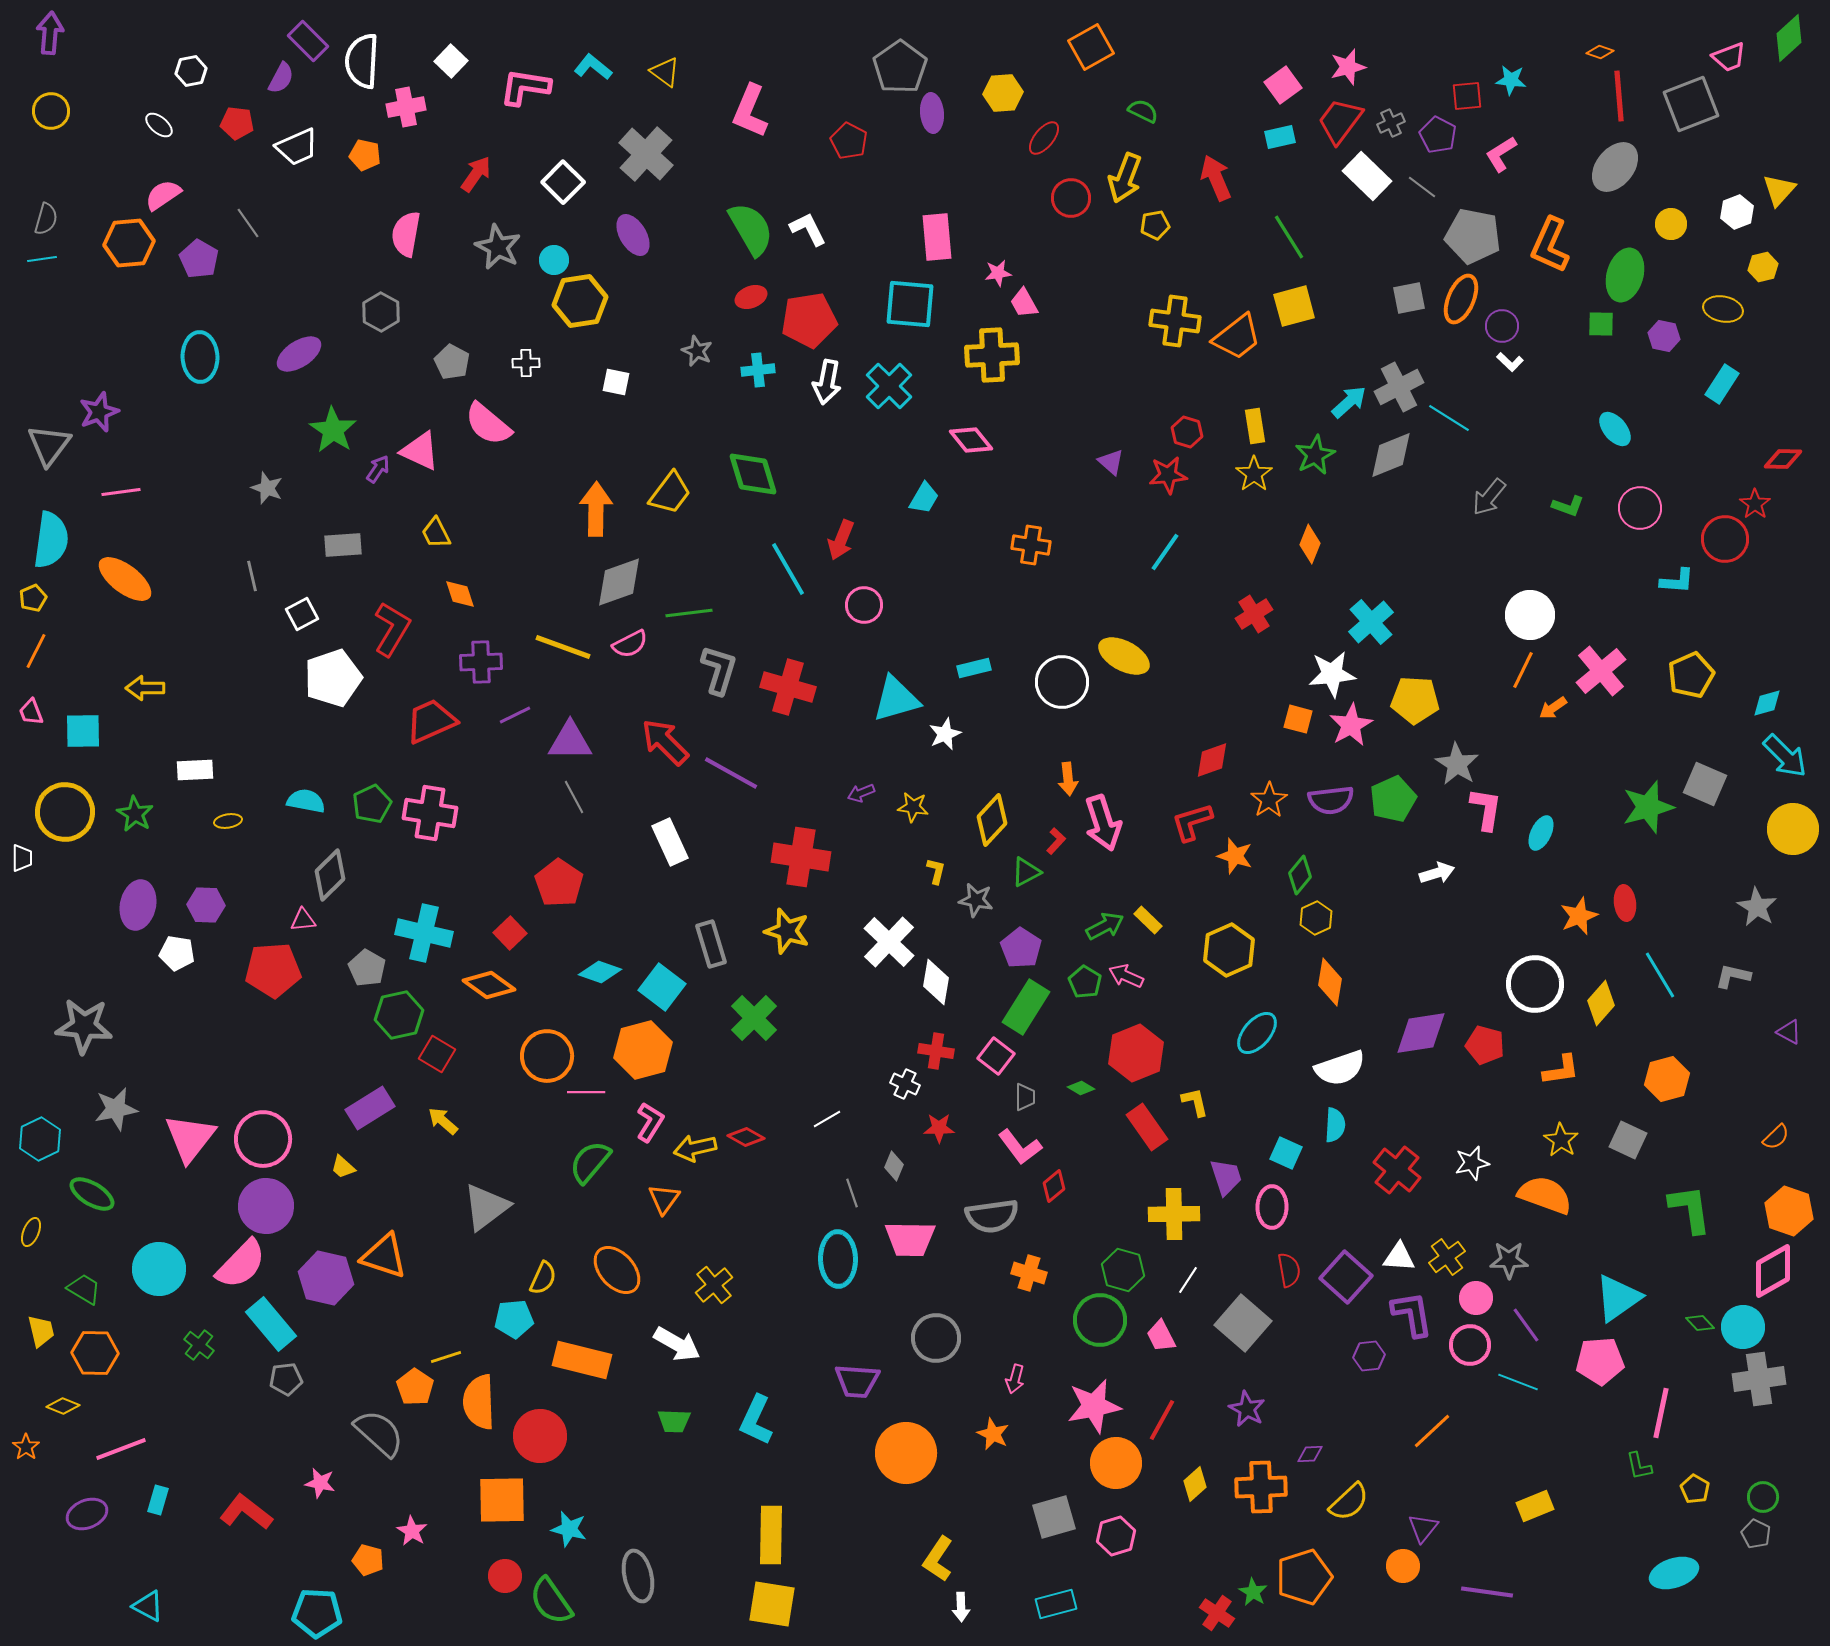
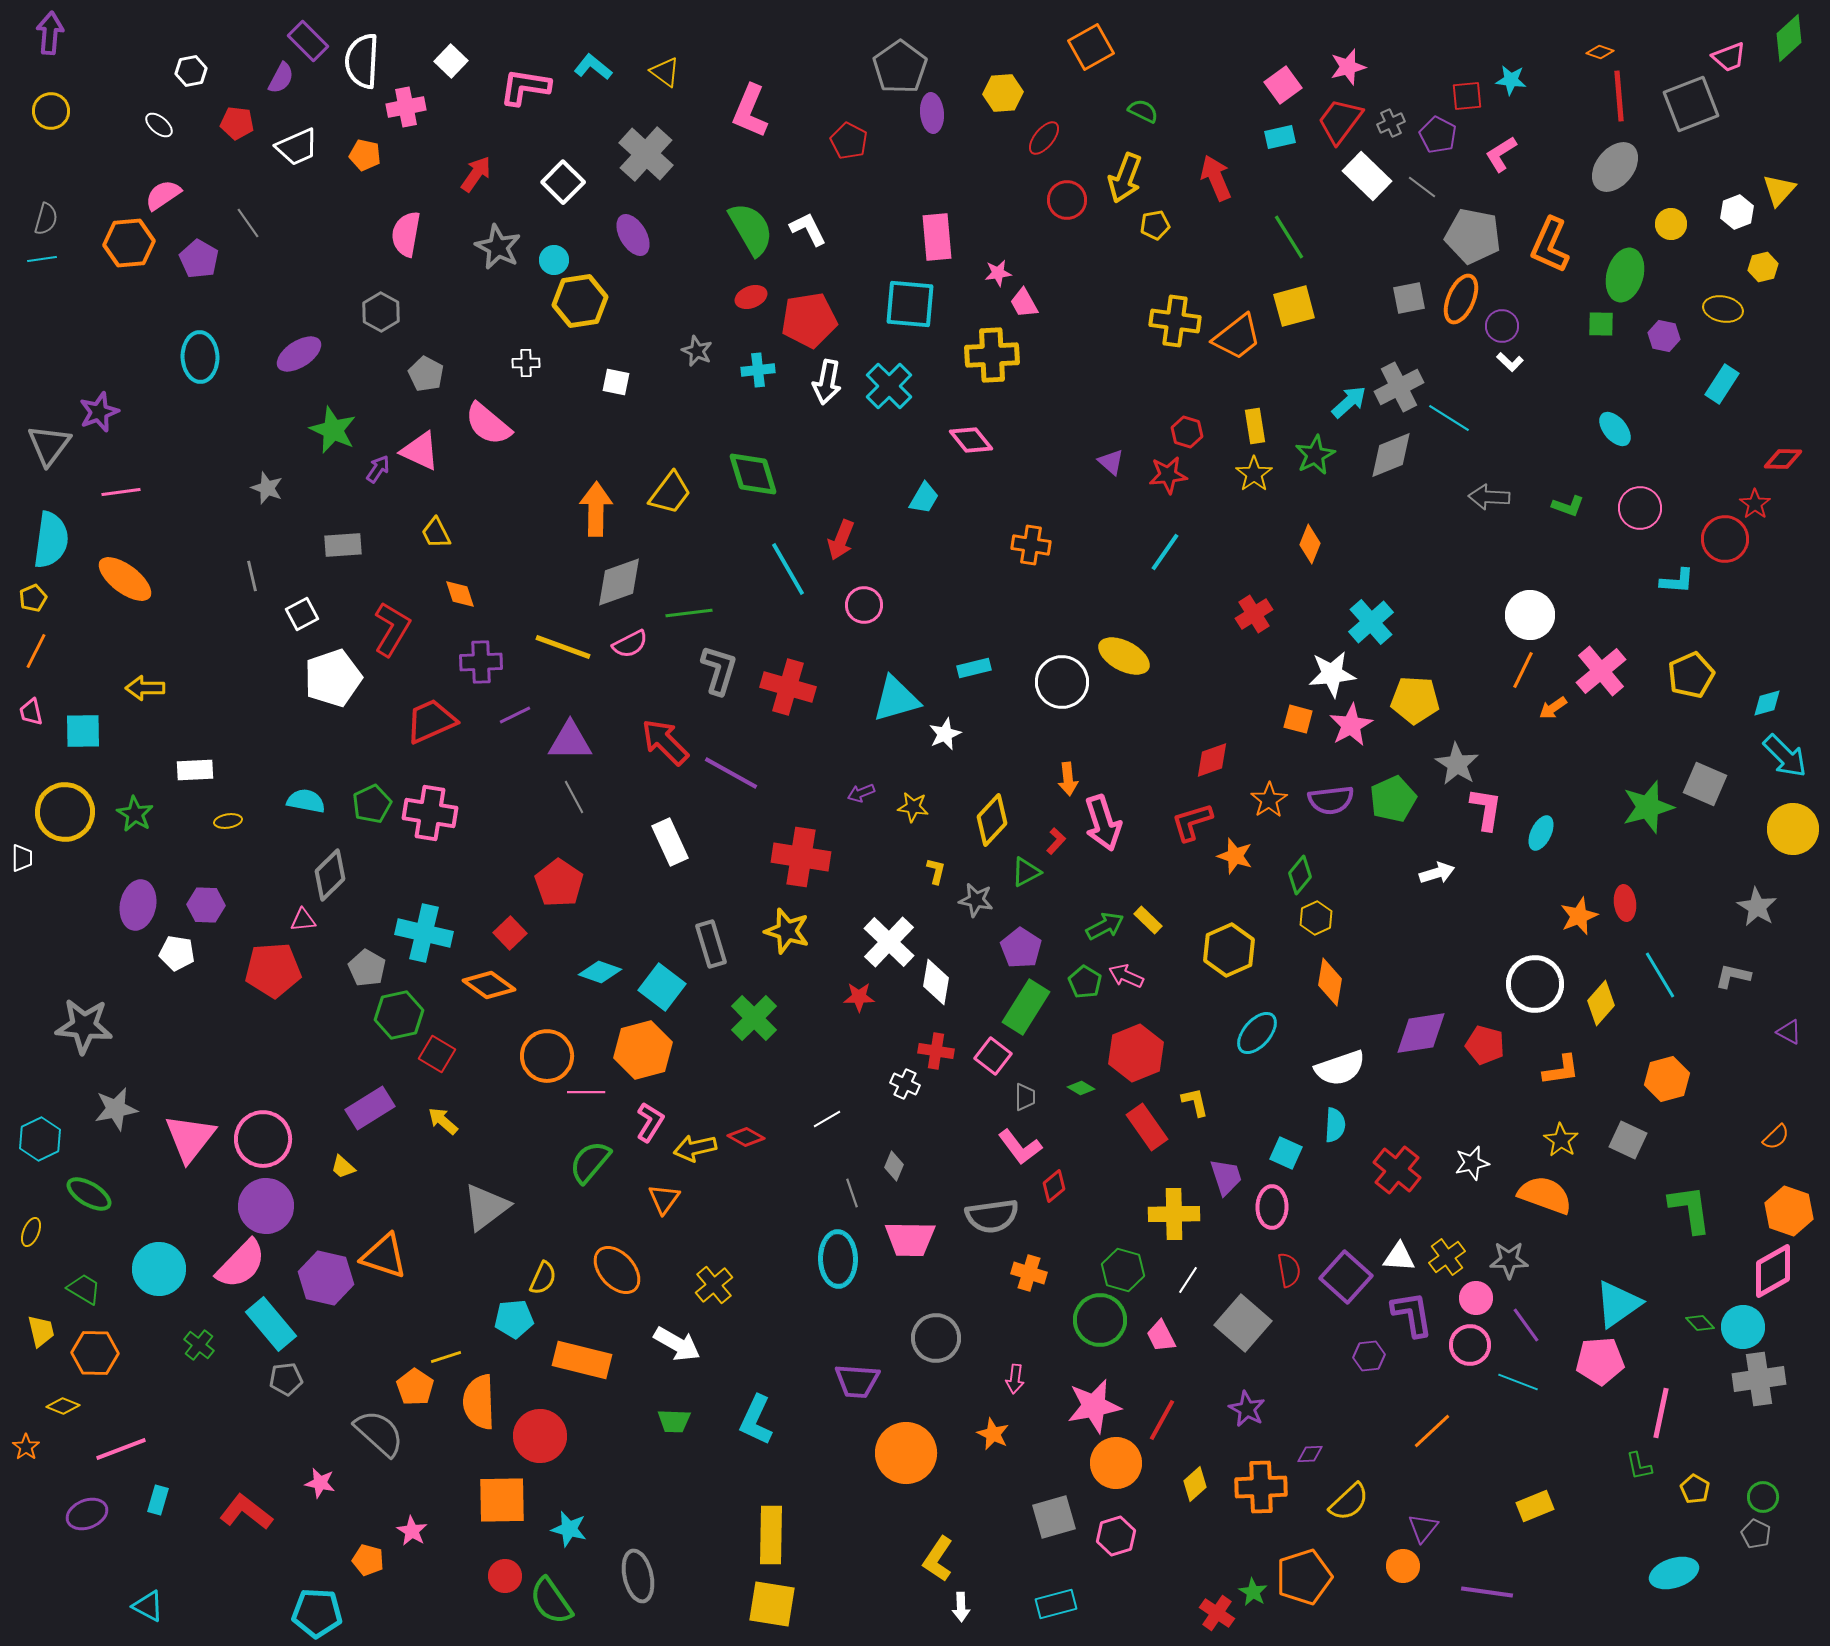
red circle at (1071, 198): moved 4 px left, 2 px down
gray pentagon at (452, 362): moved 26 px left, 12 px down
green star at (333, 430): rotated 9 degrees counterclockwise
gray arrow at (1489, 497): rotated 54 degrees clockwise
pink trapezoid at (31, 712): rotated 8 degrees clockwise
pink square at (996, 1056): moved 3 px left
red star at (939, 1128): moved 80 px left, 131 px up
green ellipse at (92, 1194): moved 3 px left
cyan triangle at (1618, 1298): moved 6 px down
pink arrow at (1015, 1379): rotated 8 degrees counterclockwise
